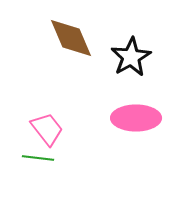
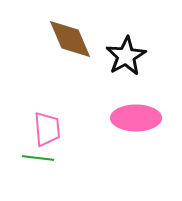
brown diamond: moved 1 px left, 1 px down
black star: moved 5 px left, 1 px up
pink trapezoid: rotated 33 degrees clockwise
